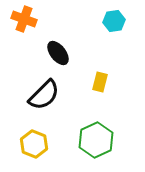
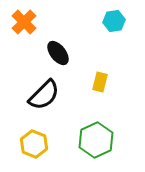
orange cross: moved 3 px down; rotated 25 degrees clockwise
